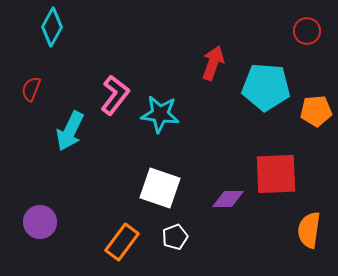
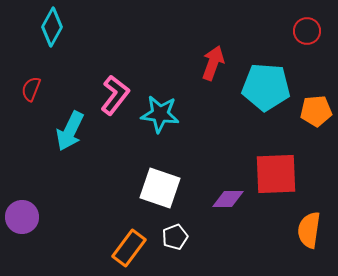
purple circle: moved 18 px left, 5 px up
orange rectangle: moved 7 px right, 6 px down
